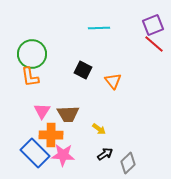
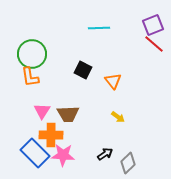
yellow arrow: moved 19 px right, 12 px up
